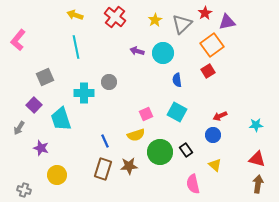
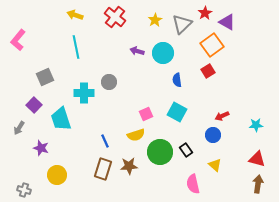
purple triangle: rotated 42 degrees clockwise
red arrow: moved 2 px right
